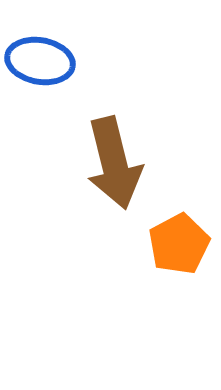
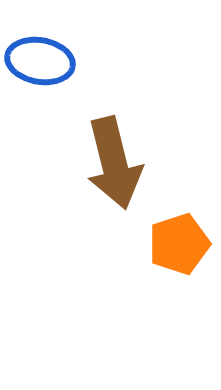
orange pentagon: rotated 10 degrees clockwise
